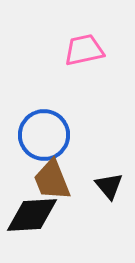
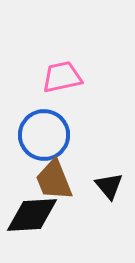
pink trapezoid: moved 22 px left, 27 px down
brown trapezoid: moved 2 px right
